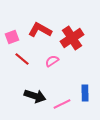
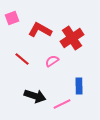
pink square: moved 19 px up
blue rectangle: moved 6 px left, 7 px up
